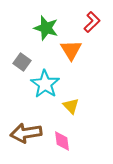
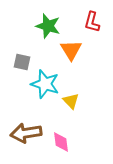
red L-shape: rotated 150 degrees clockwise
green star: moved 2 px right, 2 px up
gray square: rotated 24 degrees counterclockwise
cyan star: rotated 16 degrees counterclockwise
yellow triangle: moved 5 px up
pink diamond: moved 1 px left, 1 px down
